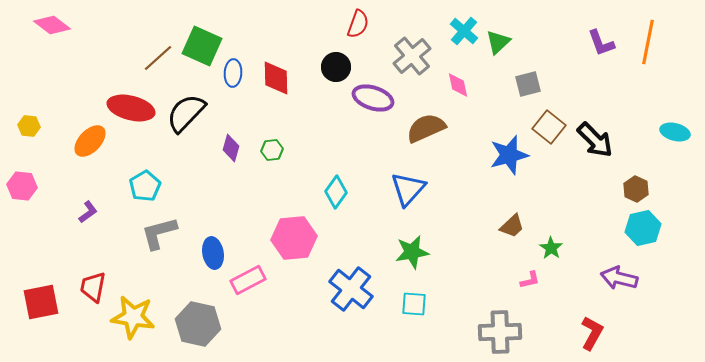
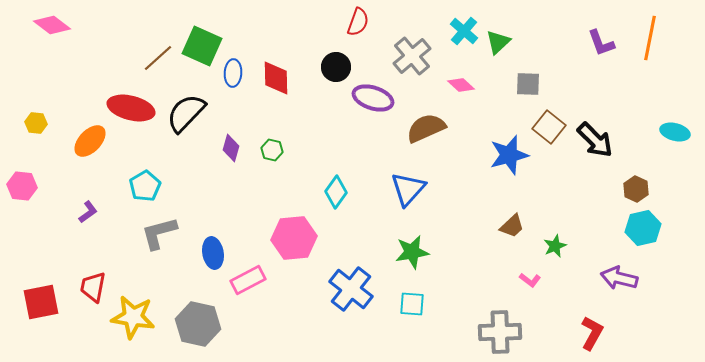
red semicircle at (358, 24): moved 2 px up
orange line at (648, 42): moved 2 px right, 4 px up
gray square at (528, 84): rotated 16 degrees clockwise
pink diamond at (458, 85): moved 3 px right; rotated 36 degrees counterclockwise
yellow hexagon at (29, 126): moved 7 px right, 3 px up
green hexagon at (272, 150): rotated 20 degrees clockwise
green star at (551, 248): moved 4 px right, 2 px up; rotated 15 degrees clockwise
pink L-shape at (530, 280): rotated 50 degrees clockwise
cyan square at (414, 304): moved 2 px left
